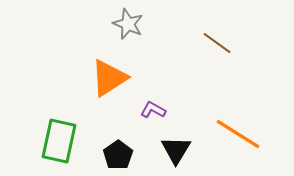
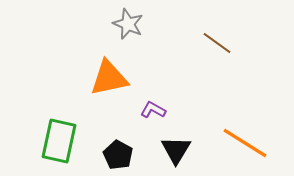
orange triangle: rotated 21 degrees clockwise
orange line: moved 7 px right, 9 px down
black pentagon: rotated 8 degrees counterclockwise
